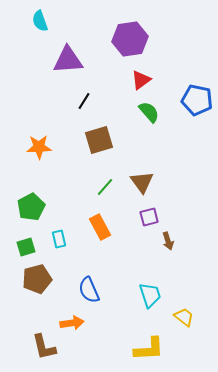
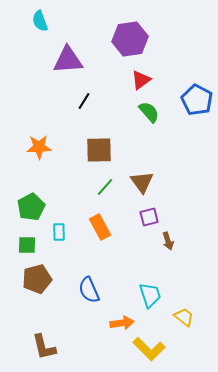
blue pentagon: rotated 16 degrees clockwise
brown square: moved 10 px down; rotated 16 degrees clockwise
cyan rectangle: moved 7 px up; rotated 12 degrees clockwise
green square: moved 1 px right, 2 px up; rotated 18 degrees clockwise
orange arrow: moved 50 px right
yellow L-shape: rotated 48 degrees clockwise
